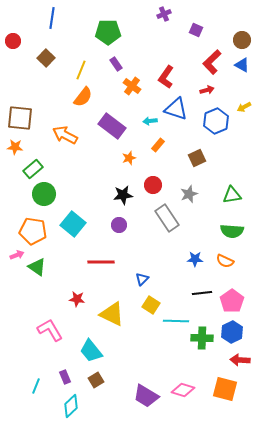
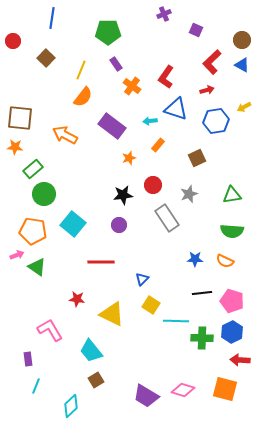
blue hexagon at (216, 121): rotated 15 degrees clockwise
pink pentagon at (232, 301): rotated 20 degrees counterclockwise
purple rectangle at (65, 377): moved 37 px left, 18 px up; rotated 16 degrees clockwise
